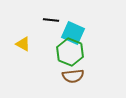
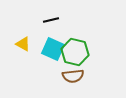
black line: rotated 21 degrees counterclockwise
cyan square: moved 20 px left, 16 px down
green hexagon: moved 5 px right; rotated 8 degrees counterclockwise
